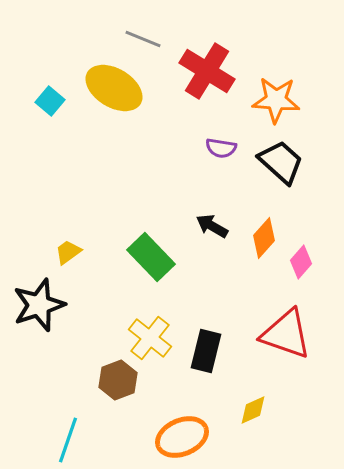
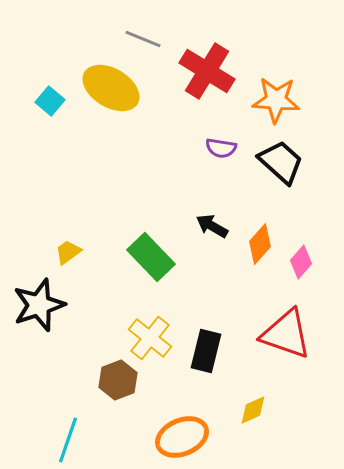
yellow ellipse: moved 3 px left
orange diamond: moved 4 px left, 6 px down
